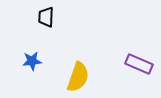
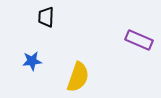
purple rectangle: moved 24 px up
